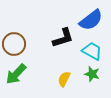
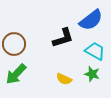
cyan trapezoid: moved 3 px right
yellow semicircle: rotated 91 degrees counterclockwise
